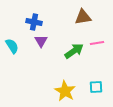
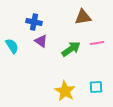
purple triangle: rotated 24 degrees counterclockwise
green arrow: moved 3 px left, 2 px up
